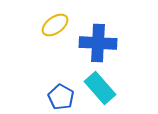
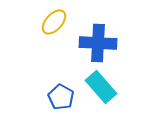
yellow ellipse: moved 1 px left, 3 px up; rotated 12 degrees counterclockwise
cyan rectangle: moved 1 px right, 1 px up
